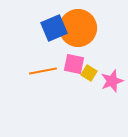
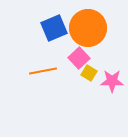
orange circle: moved 10 px right
pink square: moved 5 px right, 6 px up; rotated 35 degrees clockwise
pink star: rotated 20 degrees clockwise
